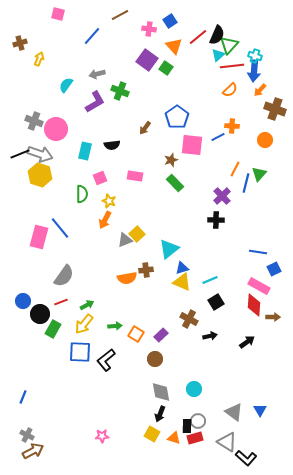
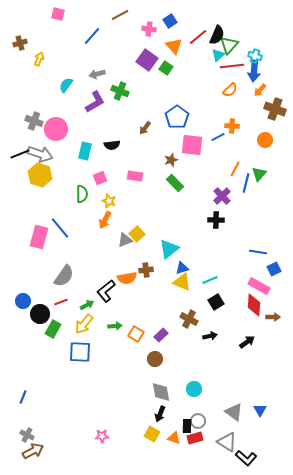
black L-shape at (106, 360): moved 69 px up
